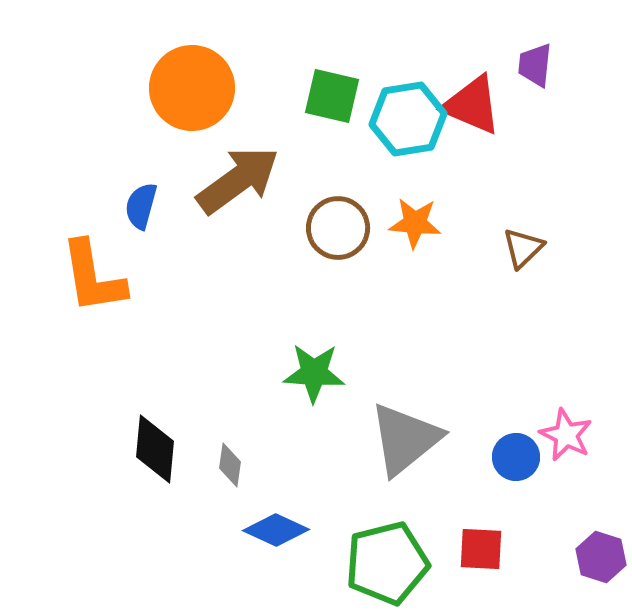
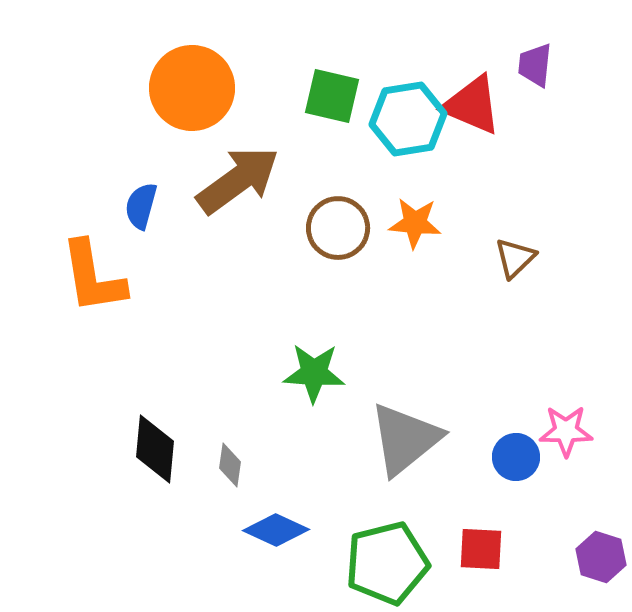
brown triangle: moved 8 px left, 10 px down
pink star: moved 4 px up; rotated 26 degrees counterclockwise
